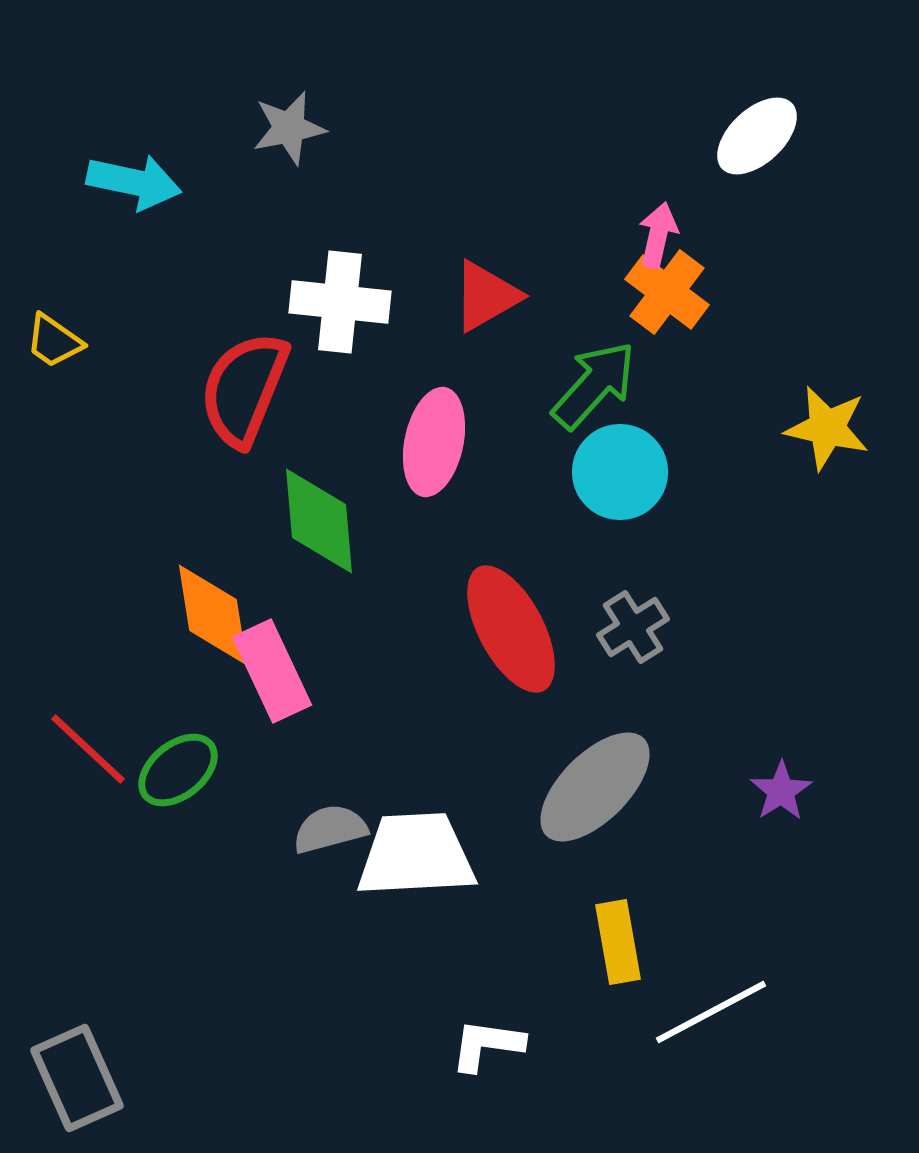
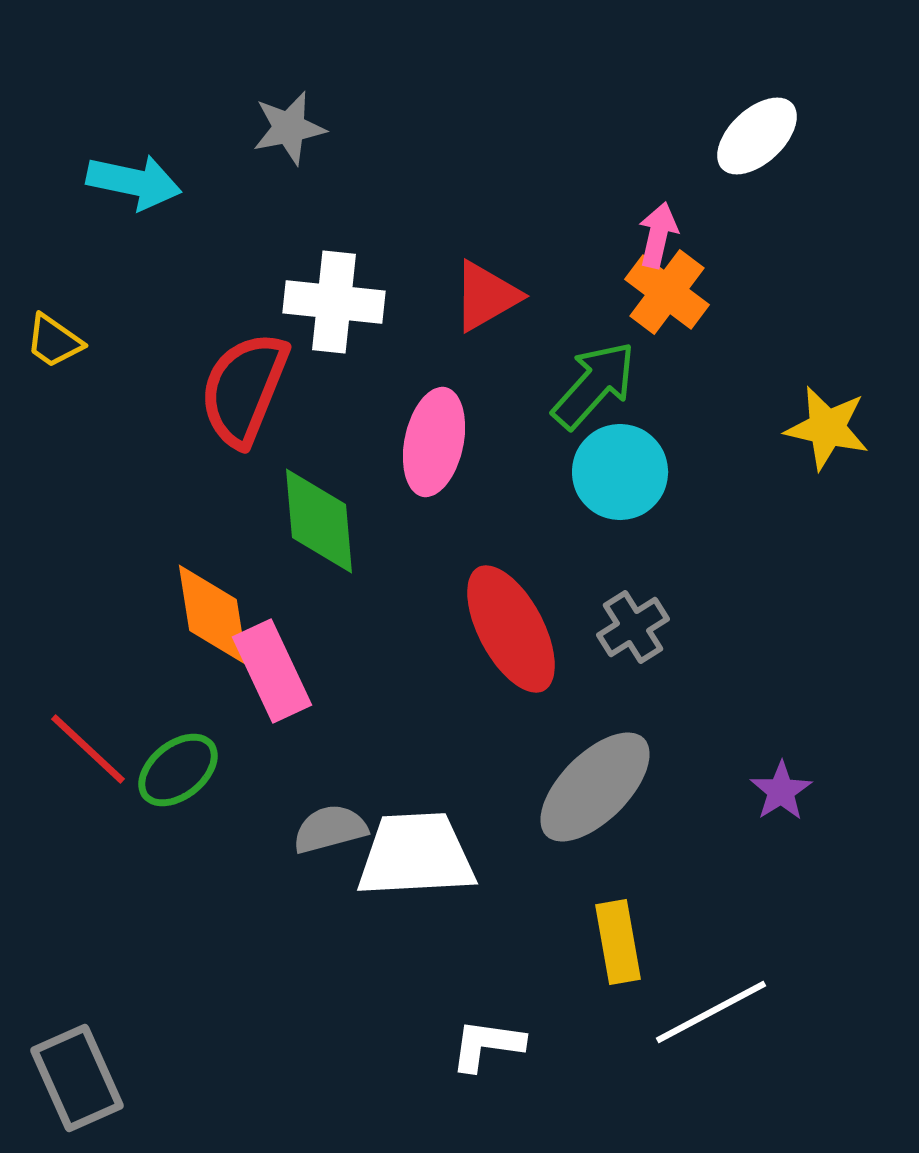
white cross: moved 6 px left
